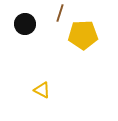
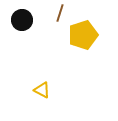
black circle: moved 3 px left, 4 px up
yellow pentagon: rotated 16 degrees counterclockwise
